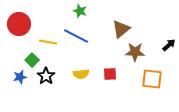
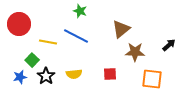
yellow semicircle: moved 7 px left
